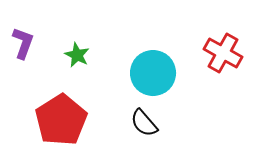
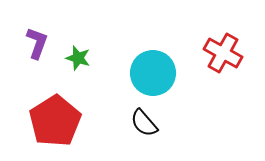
purple L-shape: moved 14 px right
green star: moved 1 px right, 3 px down; rotated 10 degrees counterclockwise
red pentagon: moved 6 px left, 1 px down
